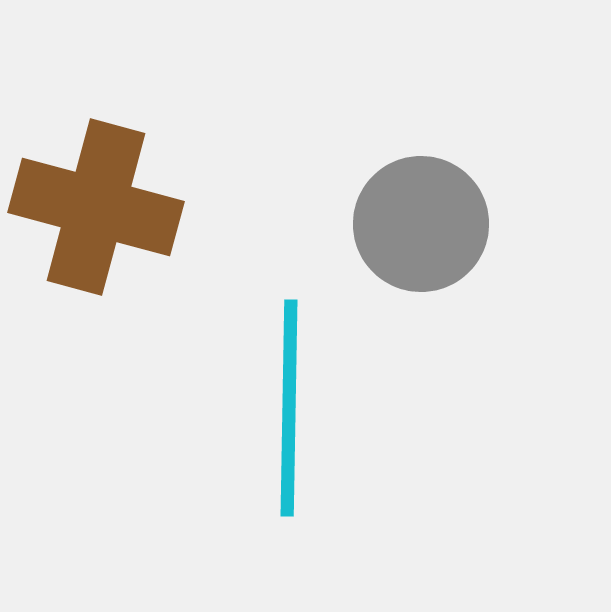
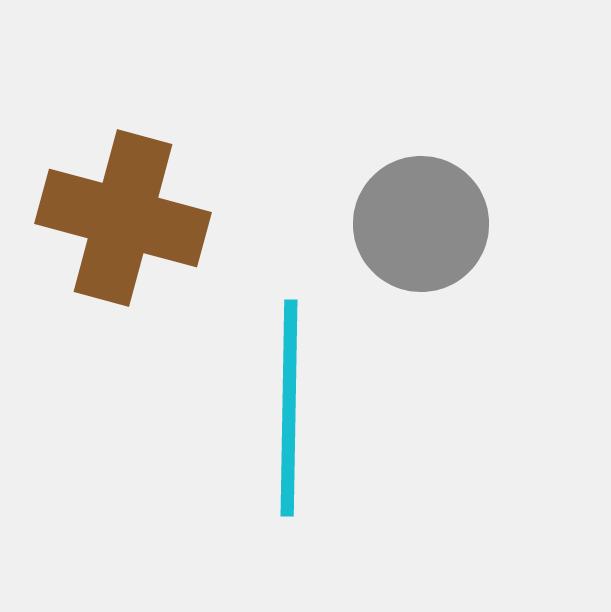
brown cross: moved 27 px right, 11 px down
